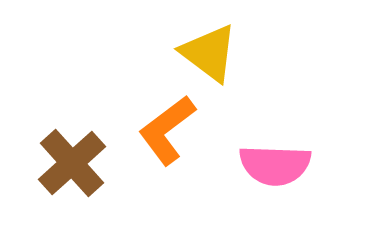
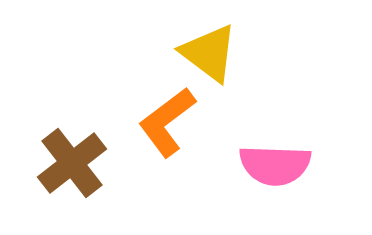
orange L-shape: moved 8 px up
brown cross: rotated 4 degrees clockwise
